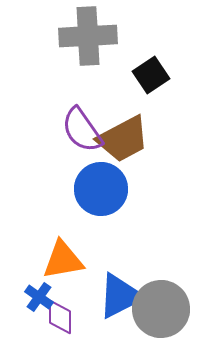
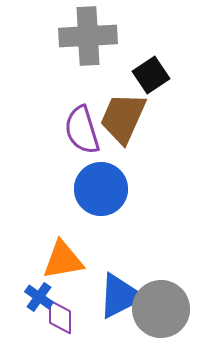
purple semicircle: rotated 18 degrees clockwise
brown trapezoid: moved 21 px up; rotated 142 degrees clockwise
